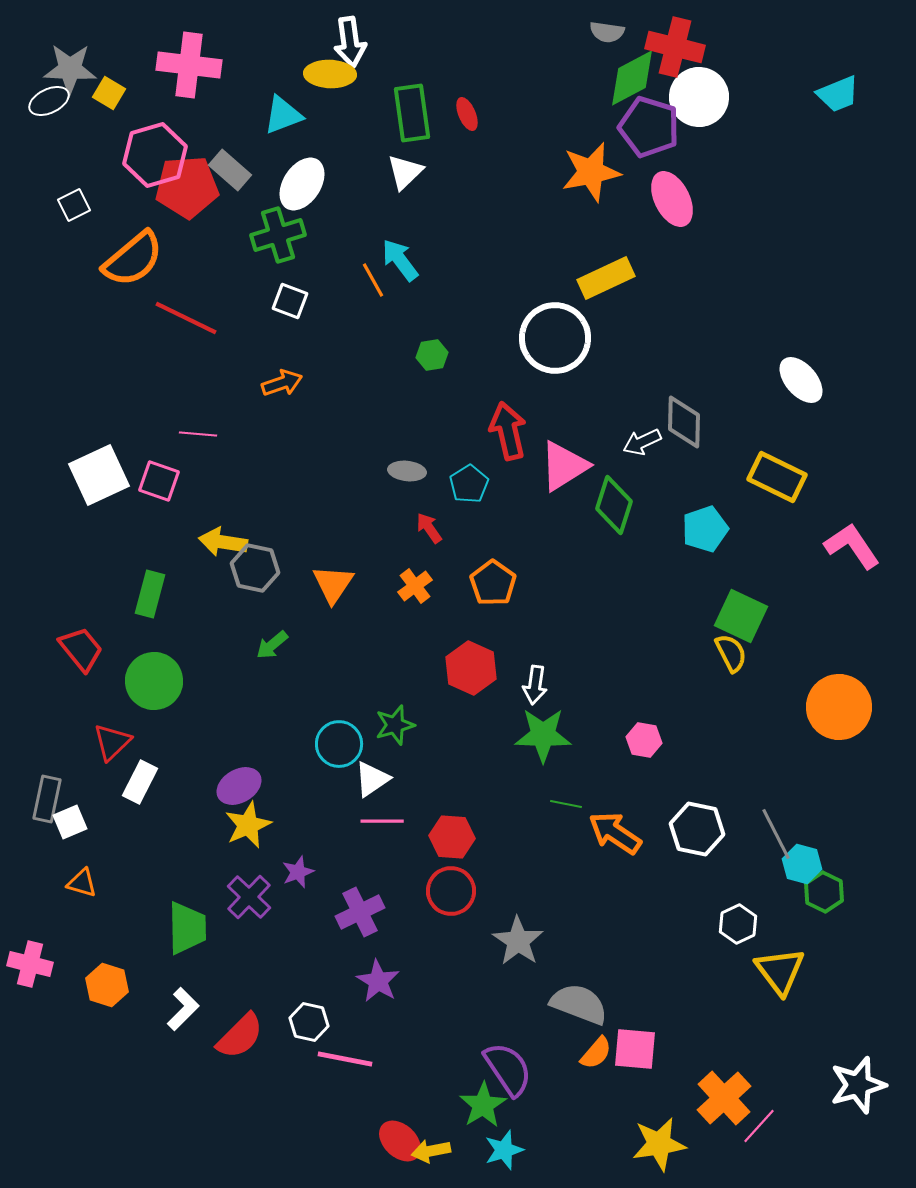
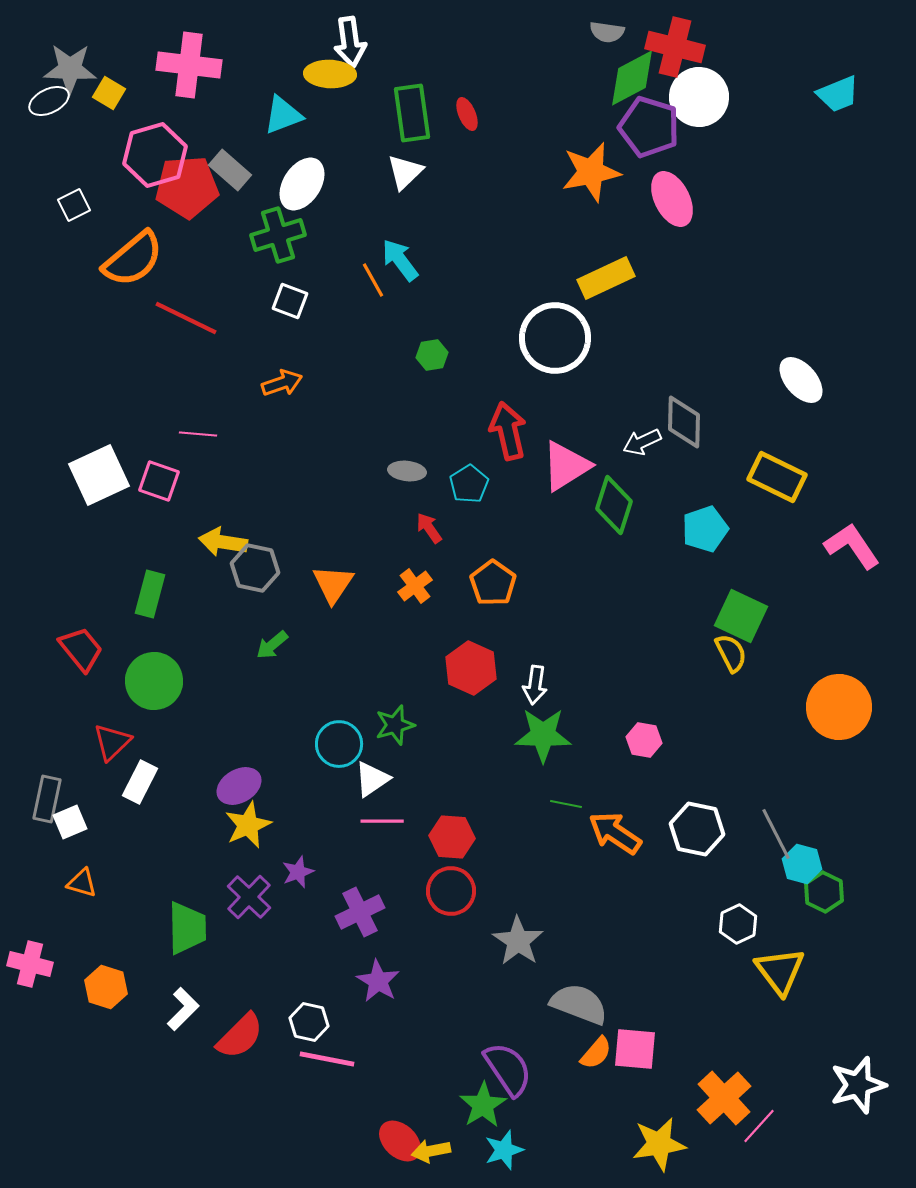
pink triangle at (564, 466): moved 2 px right
orange hexagon at (107, 985): moved 1 px left, 2 px down
pink line at (345, 1059): moved 18 px left
